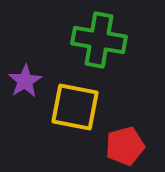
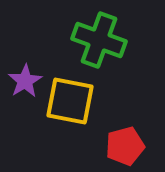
green cross: rotated 10 degrees clockwise
yellow square: moved 5 px left, 6 px up
